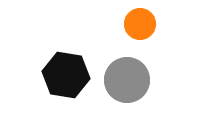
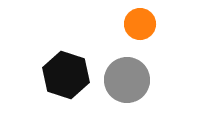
black hexagon: rotated 9 degrees clockwise
